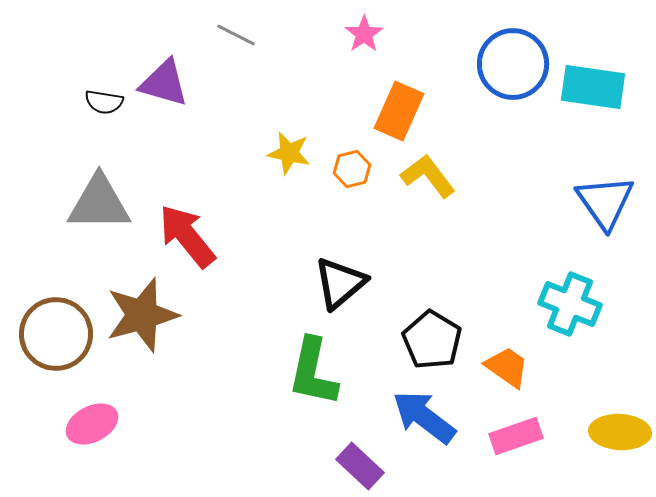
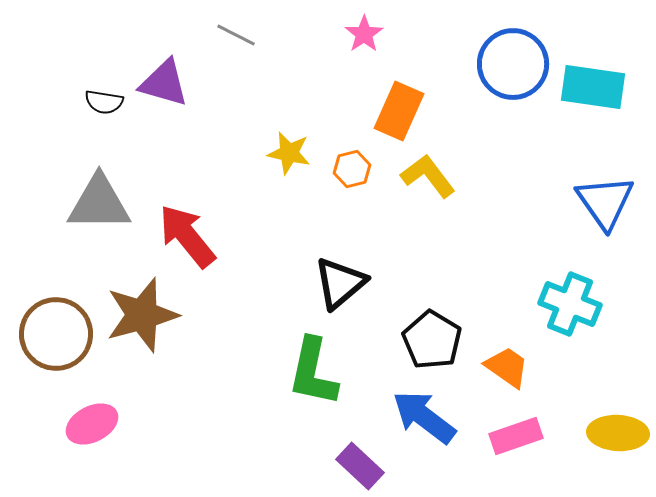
yellow ellipse: moved 2 px left, 1 px down
